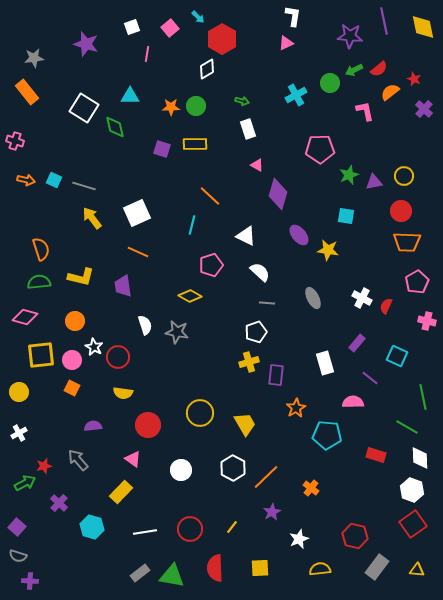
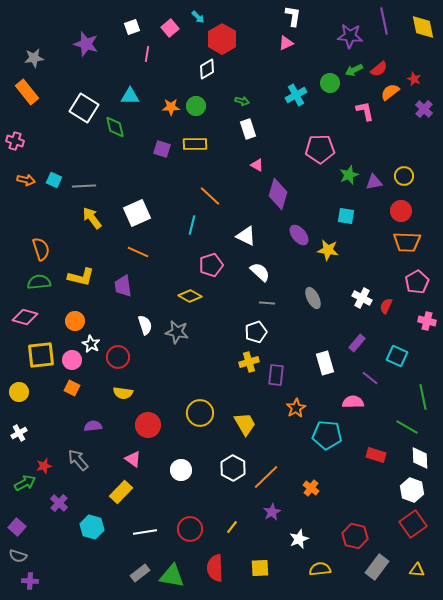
gray line at (84, 186): rotated 20 degrees counterclockwise
white star at (94, 347): moved 3 px left, 3 px up
